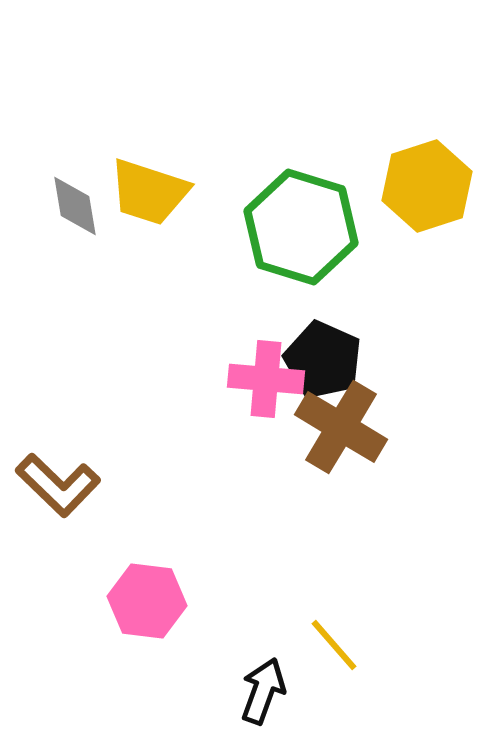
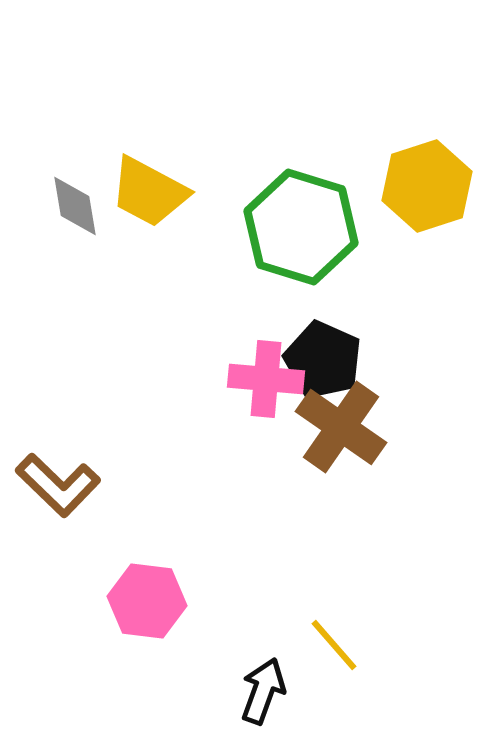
yellow trapezoid: rotated 10 degrees clockwise
brown cross: rotated 4 degrees clockwise
